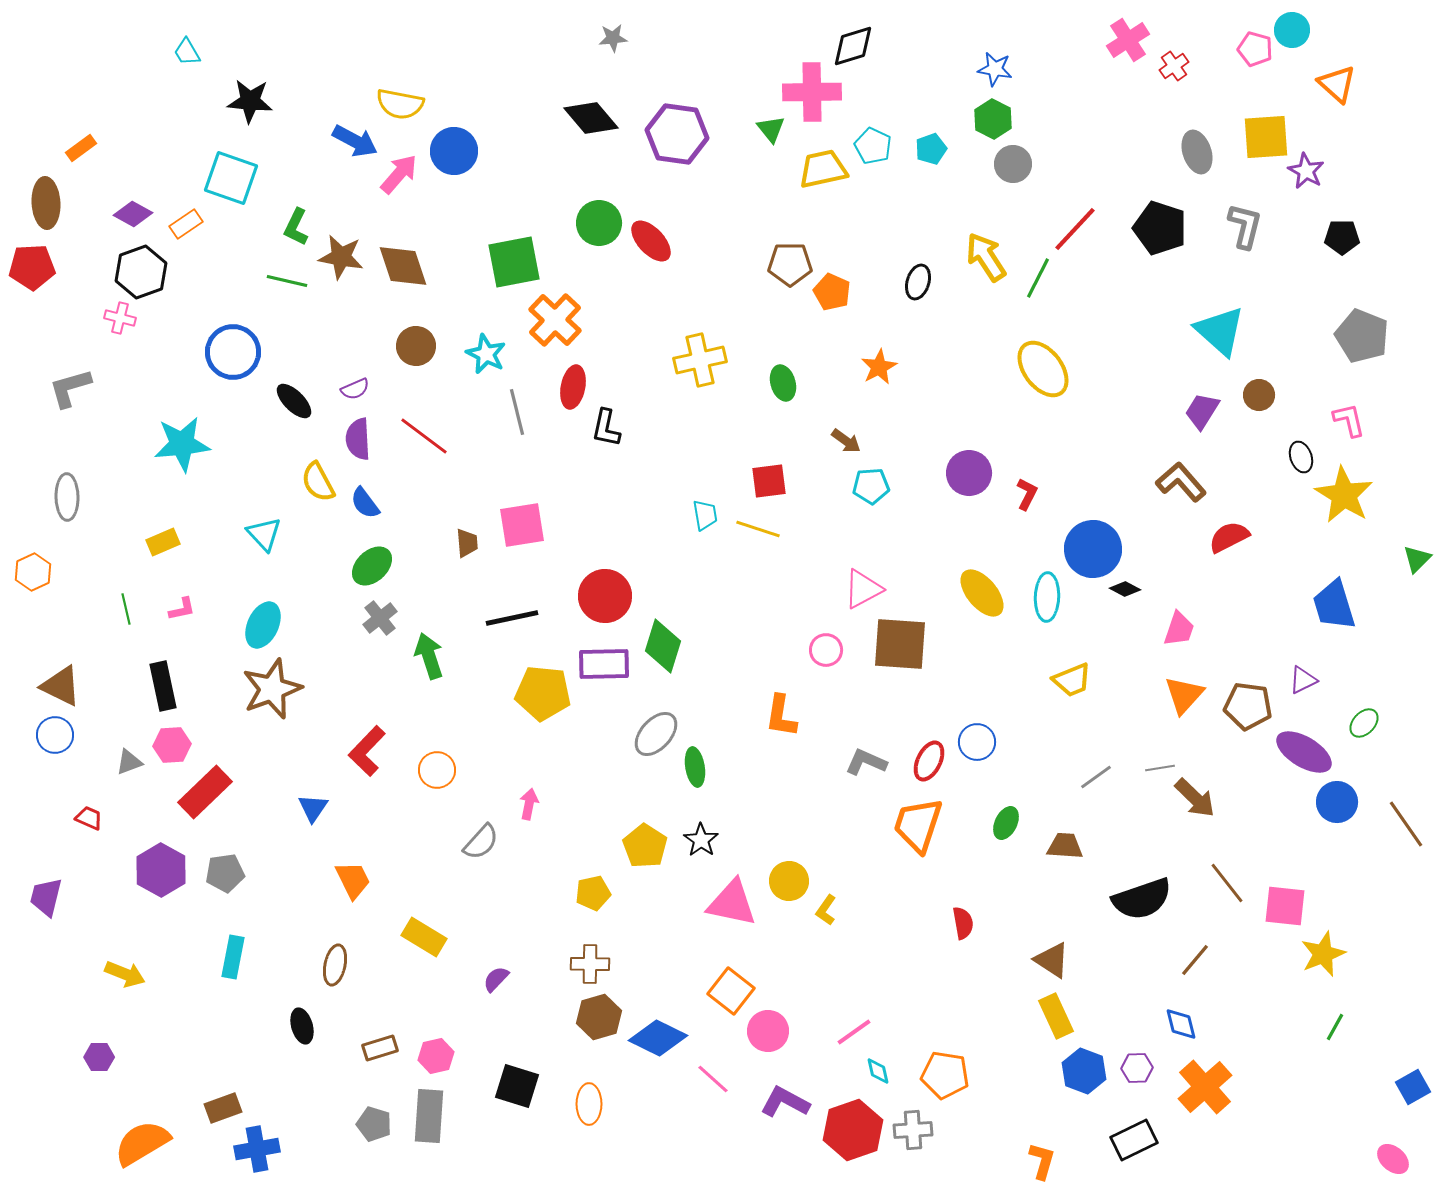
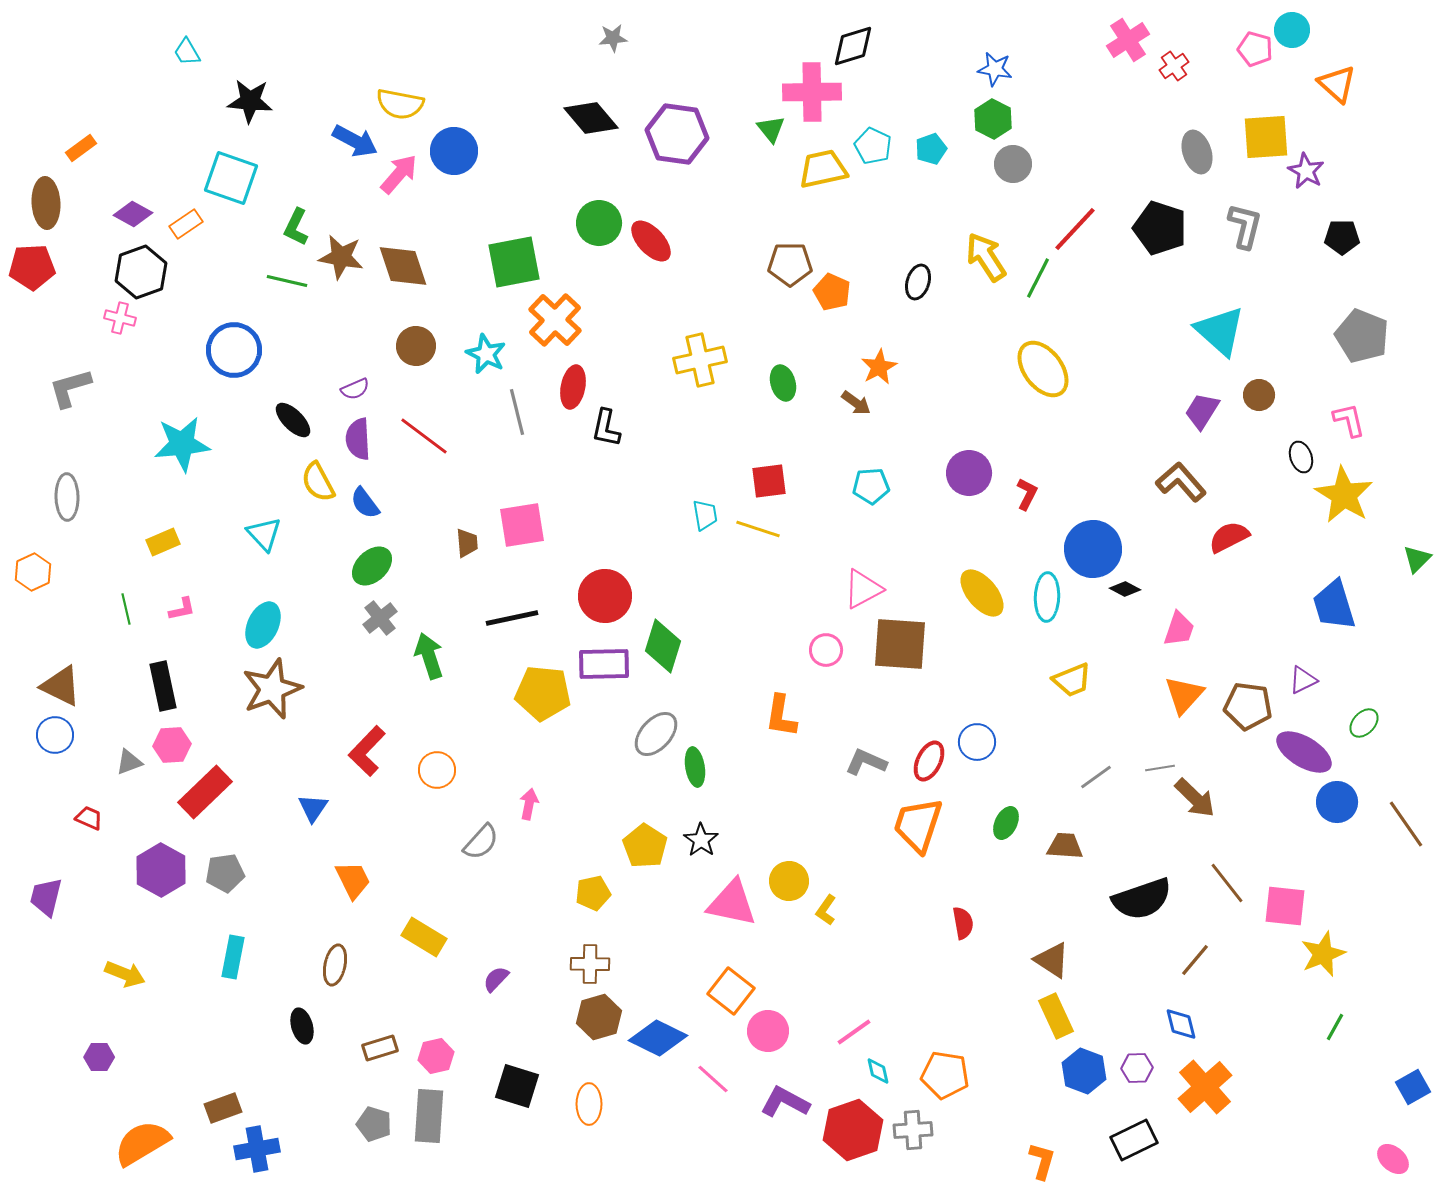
blue circle at (233, 352): moved 1 px right, 2 px up
black ellipse at (294, 401): moved 1 px left, 19 px down
brown arrow at (846, 441): moved 10 px right, 38 px up
